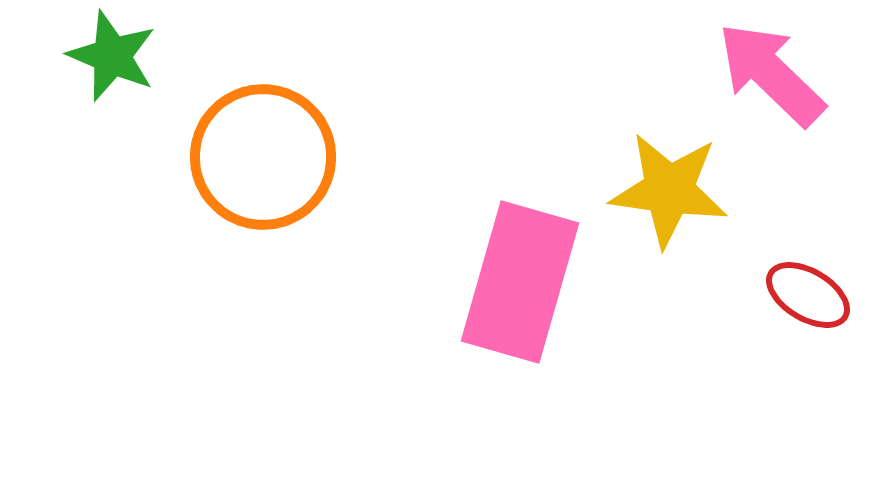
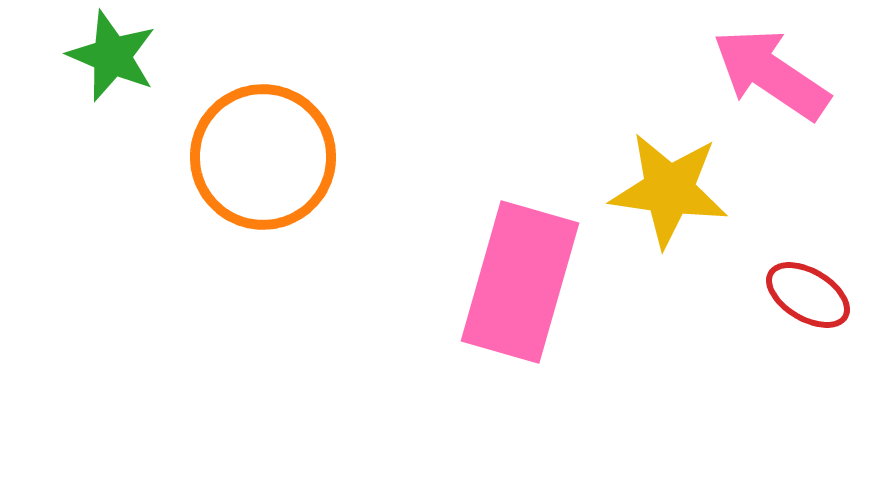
pink arrow: rotated 10 degrees counterclockwise
